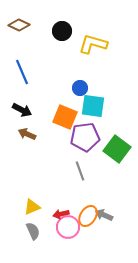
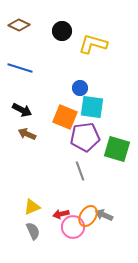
blue line: moved 2 px left, 4 px up; rotated 50 degrees counterclockwise
cyan square: moved 1 px left, 1 px down
green square: rotated 20 degrees counterclockwise
pink circle: moved 5 px right
